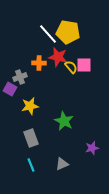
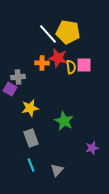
red star: moved 1 px down
orange cross: moved 3 px right
yellow semicircle: rotated 32 degrees clockwise
gray cross: moved 2 px left; rotated 16 degrees clockwise
yellow star: moved 2 px down
gray triangle: moved 5 px left, 6 px down; rotated 24 degrees counterclockwise
